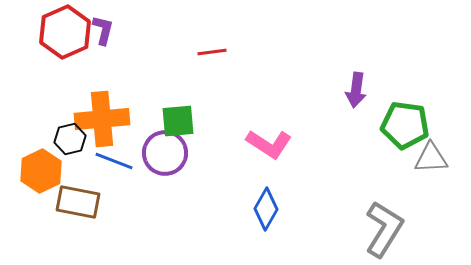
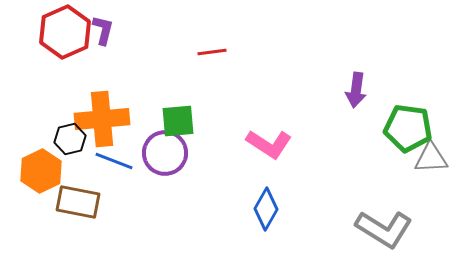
green pentagon: moved 3 px right, 3 px down
gray L-shape: rotated 90 degrees clockwise
